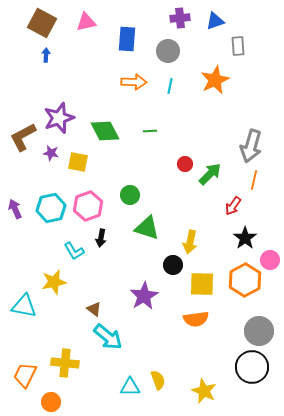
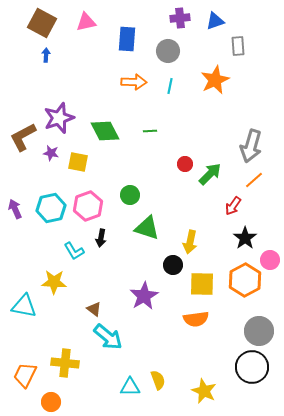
orange line at (254, 180): rotated 36 degrees clockwise
yellow star at (54, 282): rotated 15 degrees clockwise
